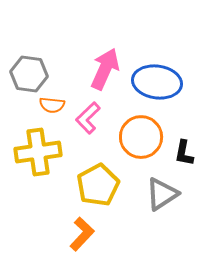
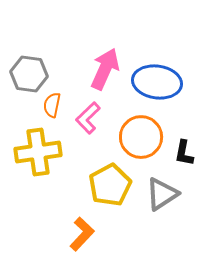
orange semicircle: rotated 95 degrees clockwise
yellow pentagon: moved 12 px right
